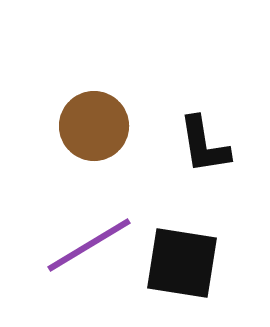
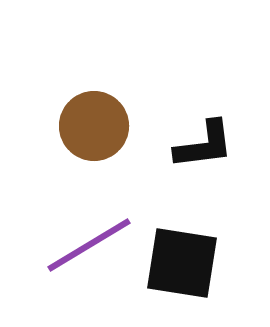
black L-shape: rotated 88 degrees counterclockwise
